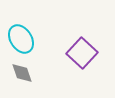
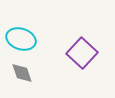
cyan ellipse: rotated 40 degrees counterclockwise
